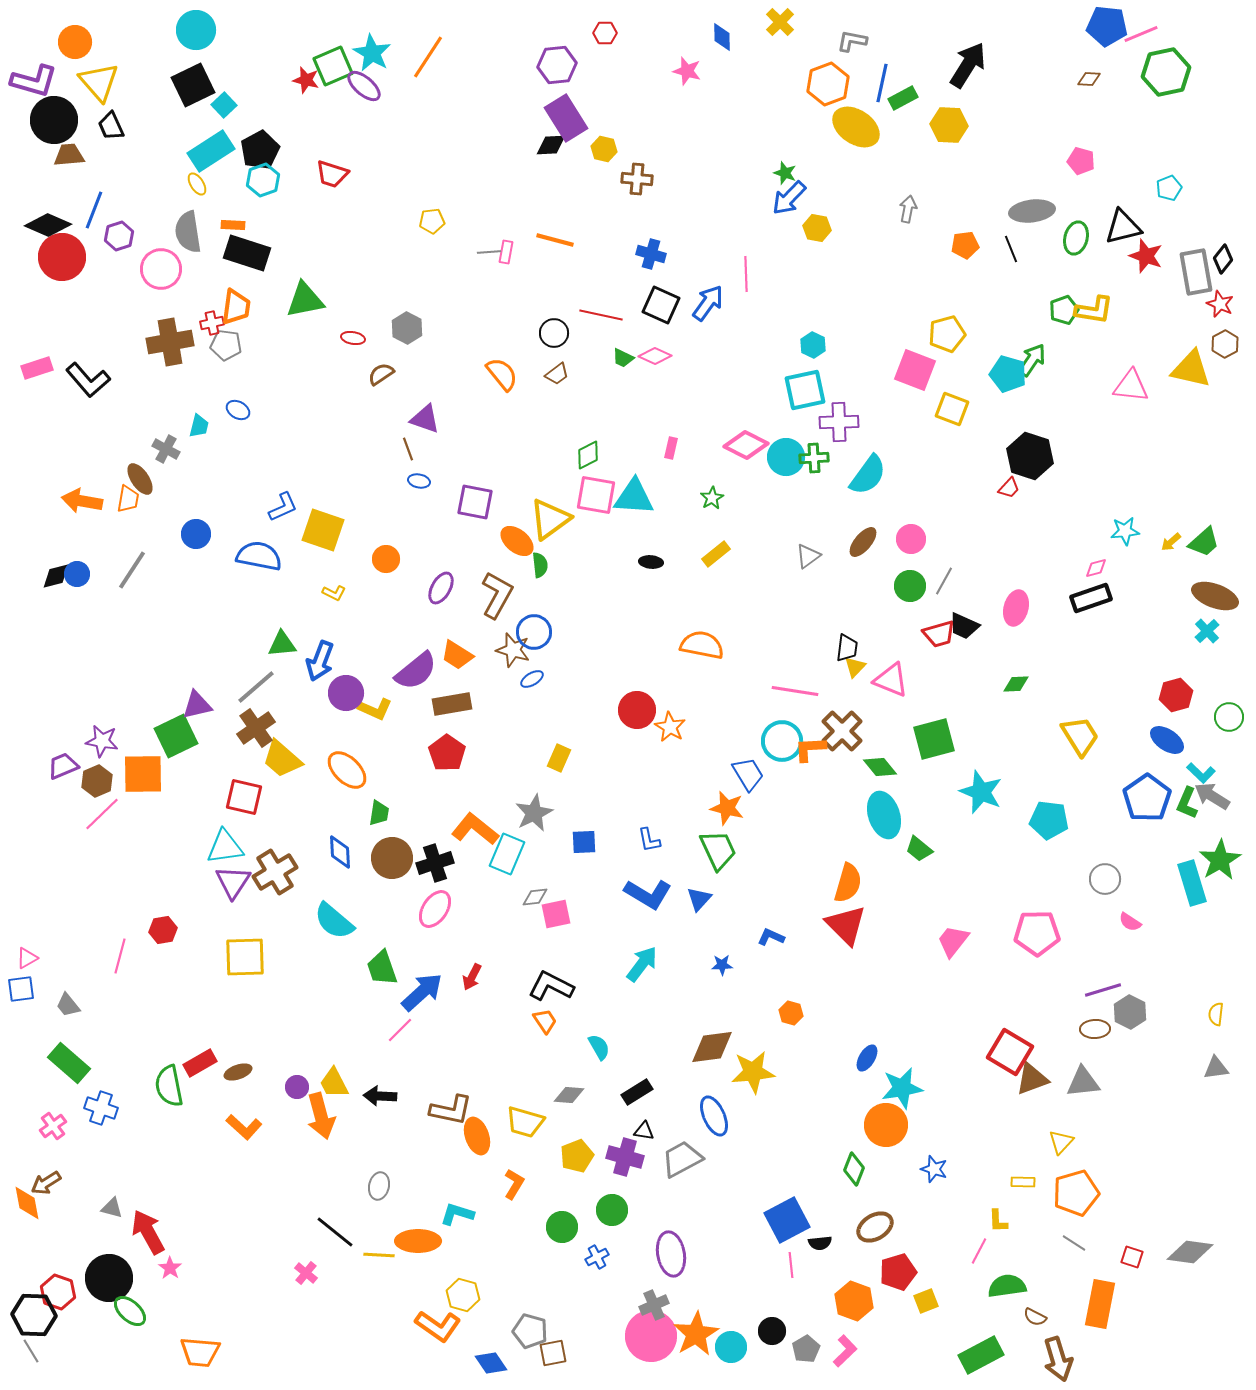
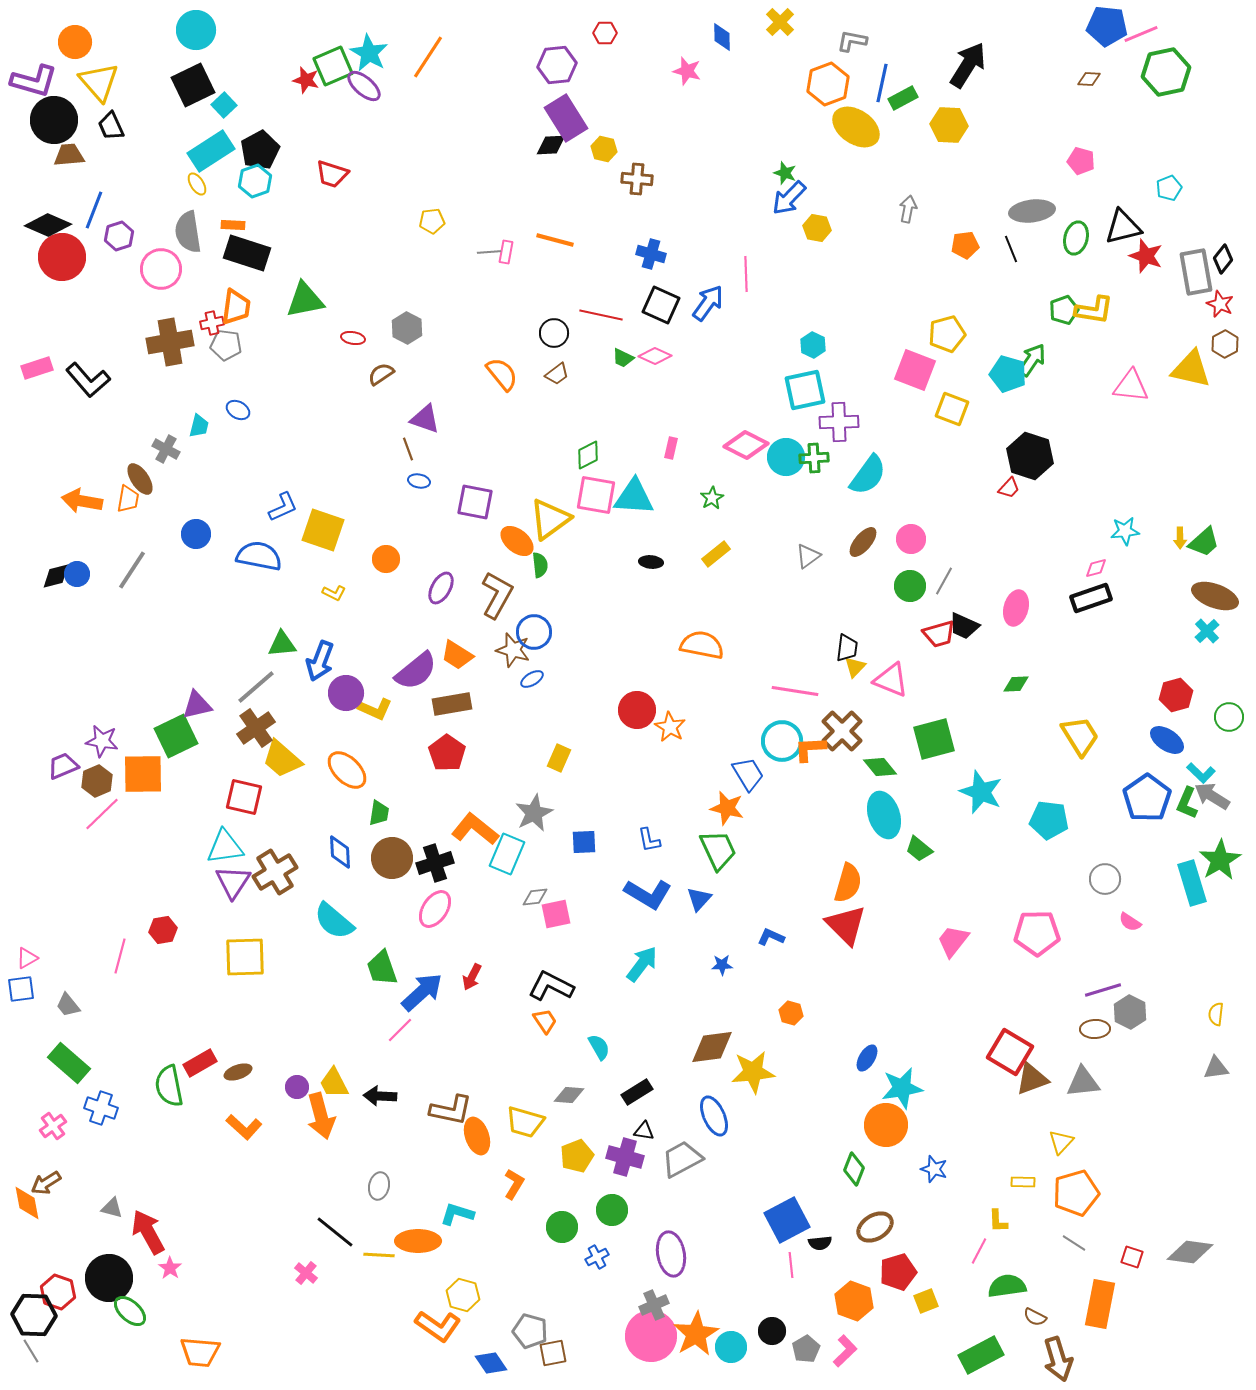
cyan star at (372, 53): moved 3 px left
cyan hexagon at (263, 180): moved 8 px left, 1 px down
yellow arrow at (1171, 542): moved 9 px right, 4 px up; rotated 50 degrees counterclockwise
